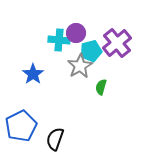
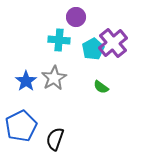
purple circle: moved 16 px up
purple cross: moved 4 px left
cyan pentagon: moved 2 px right, 2 px up; rotated 15 degrees counterclockwise
gray star: moved 26 px left, 12 px down
blue star: moved 7 px left, 7 px down
green semicircle: rotated 70 degrees counterclockwise
